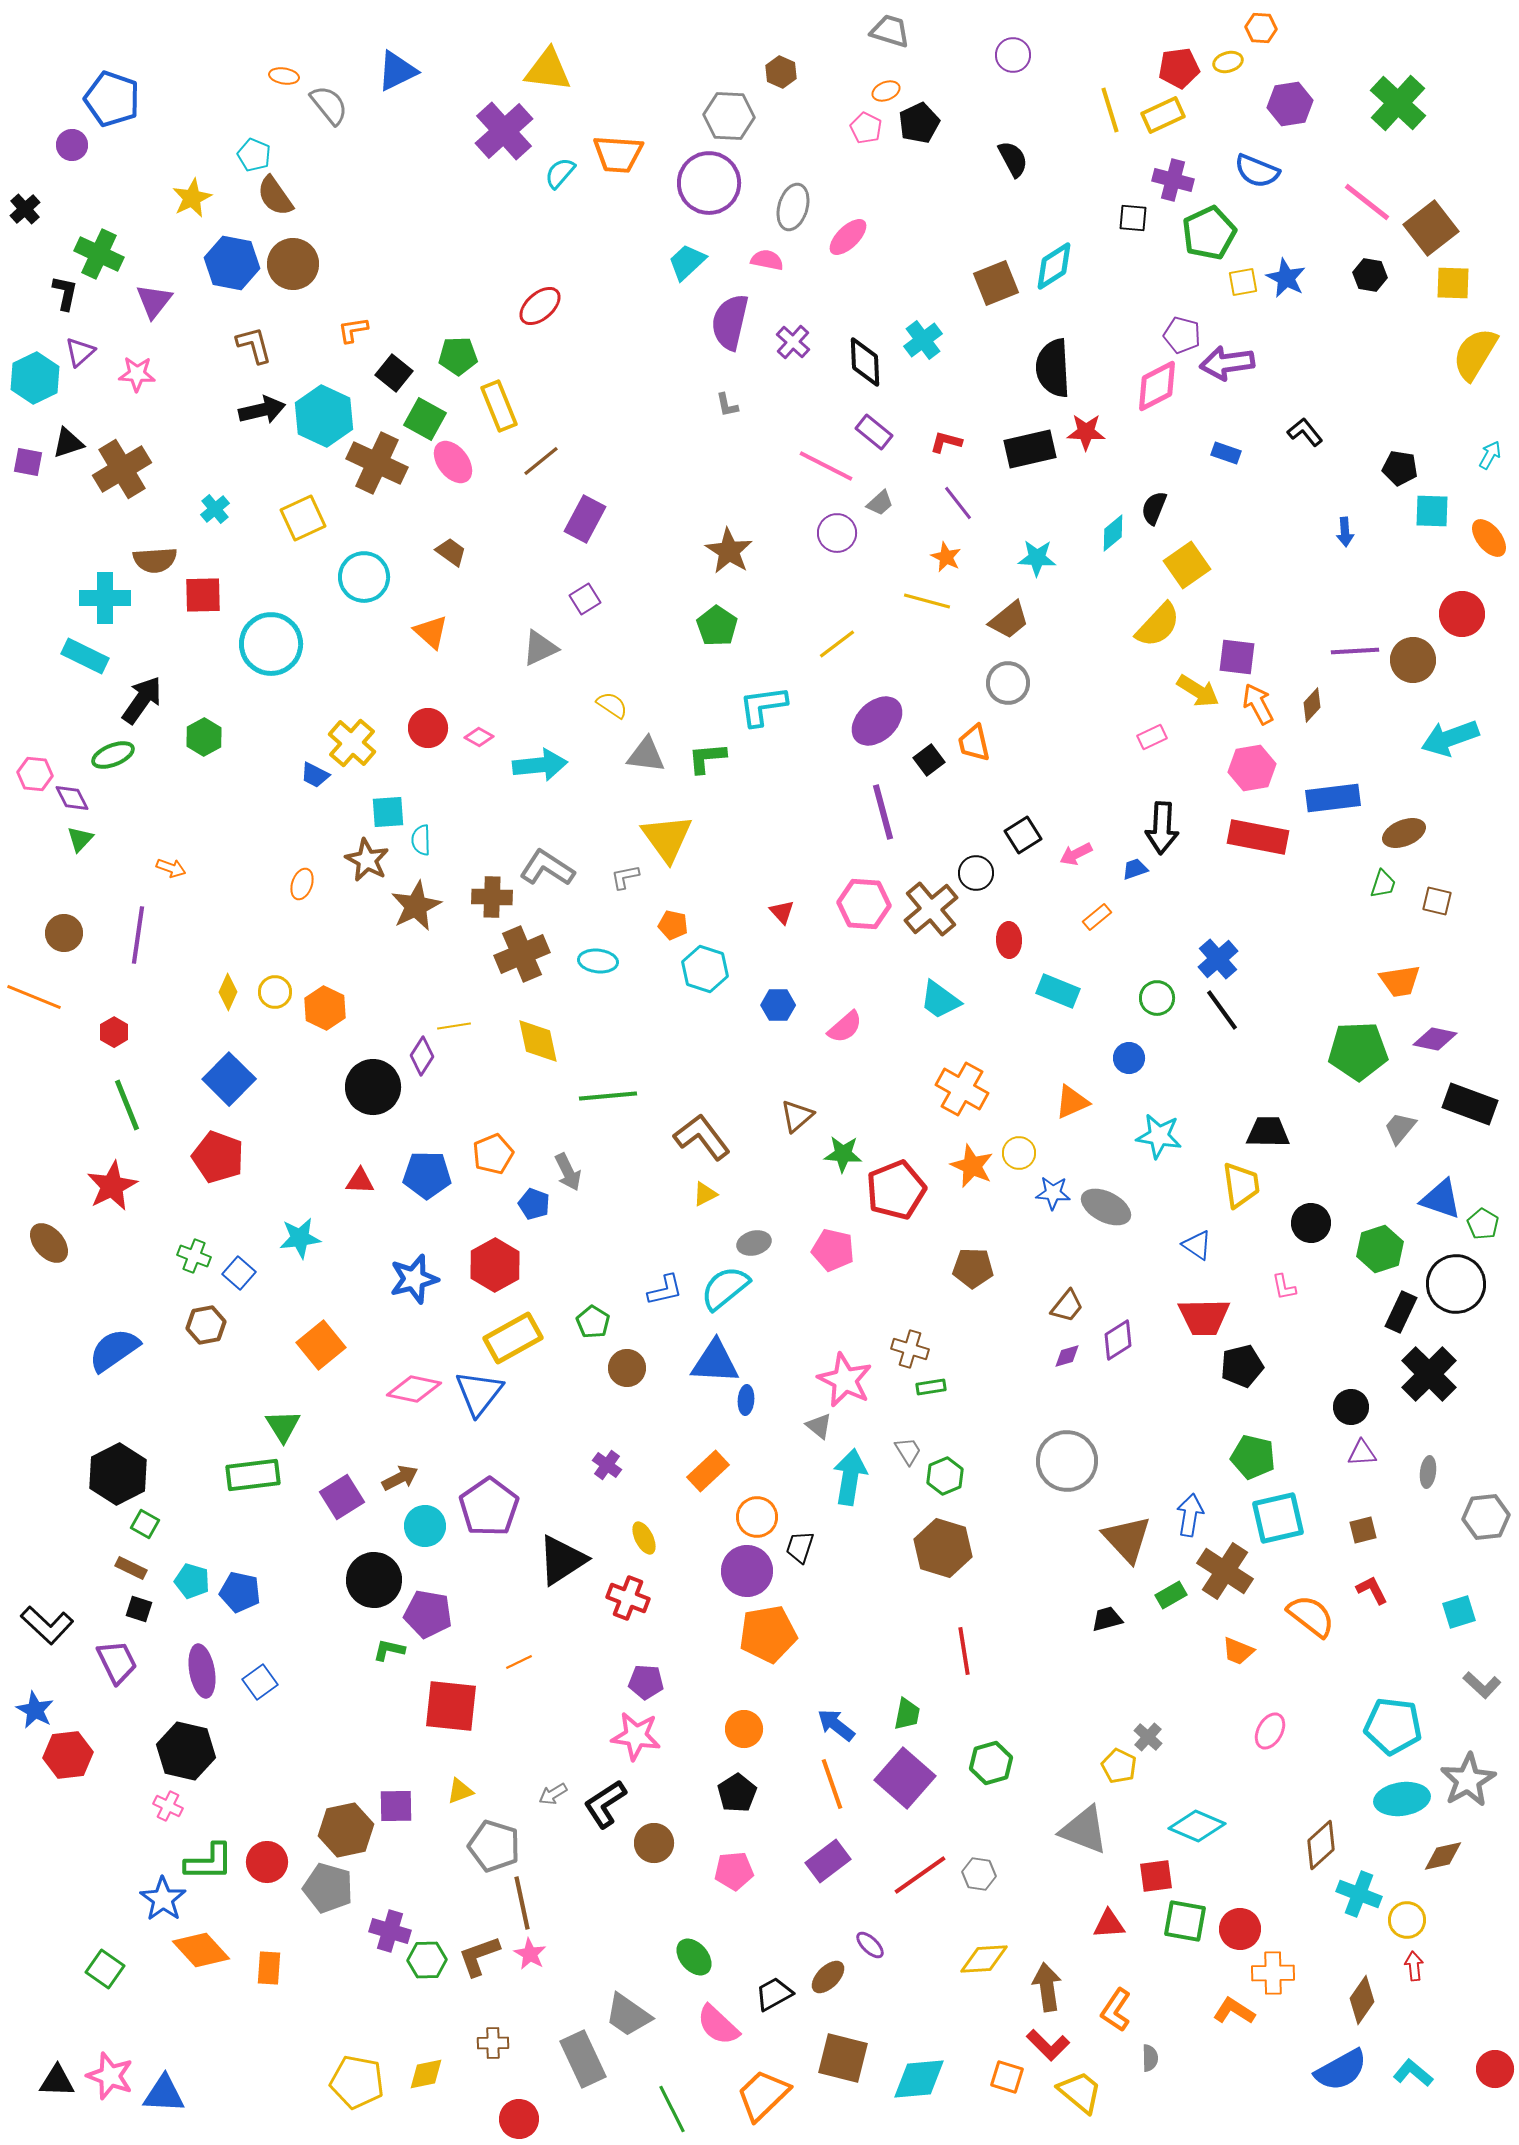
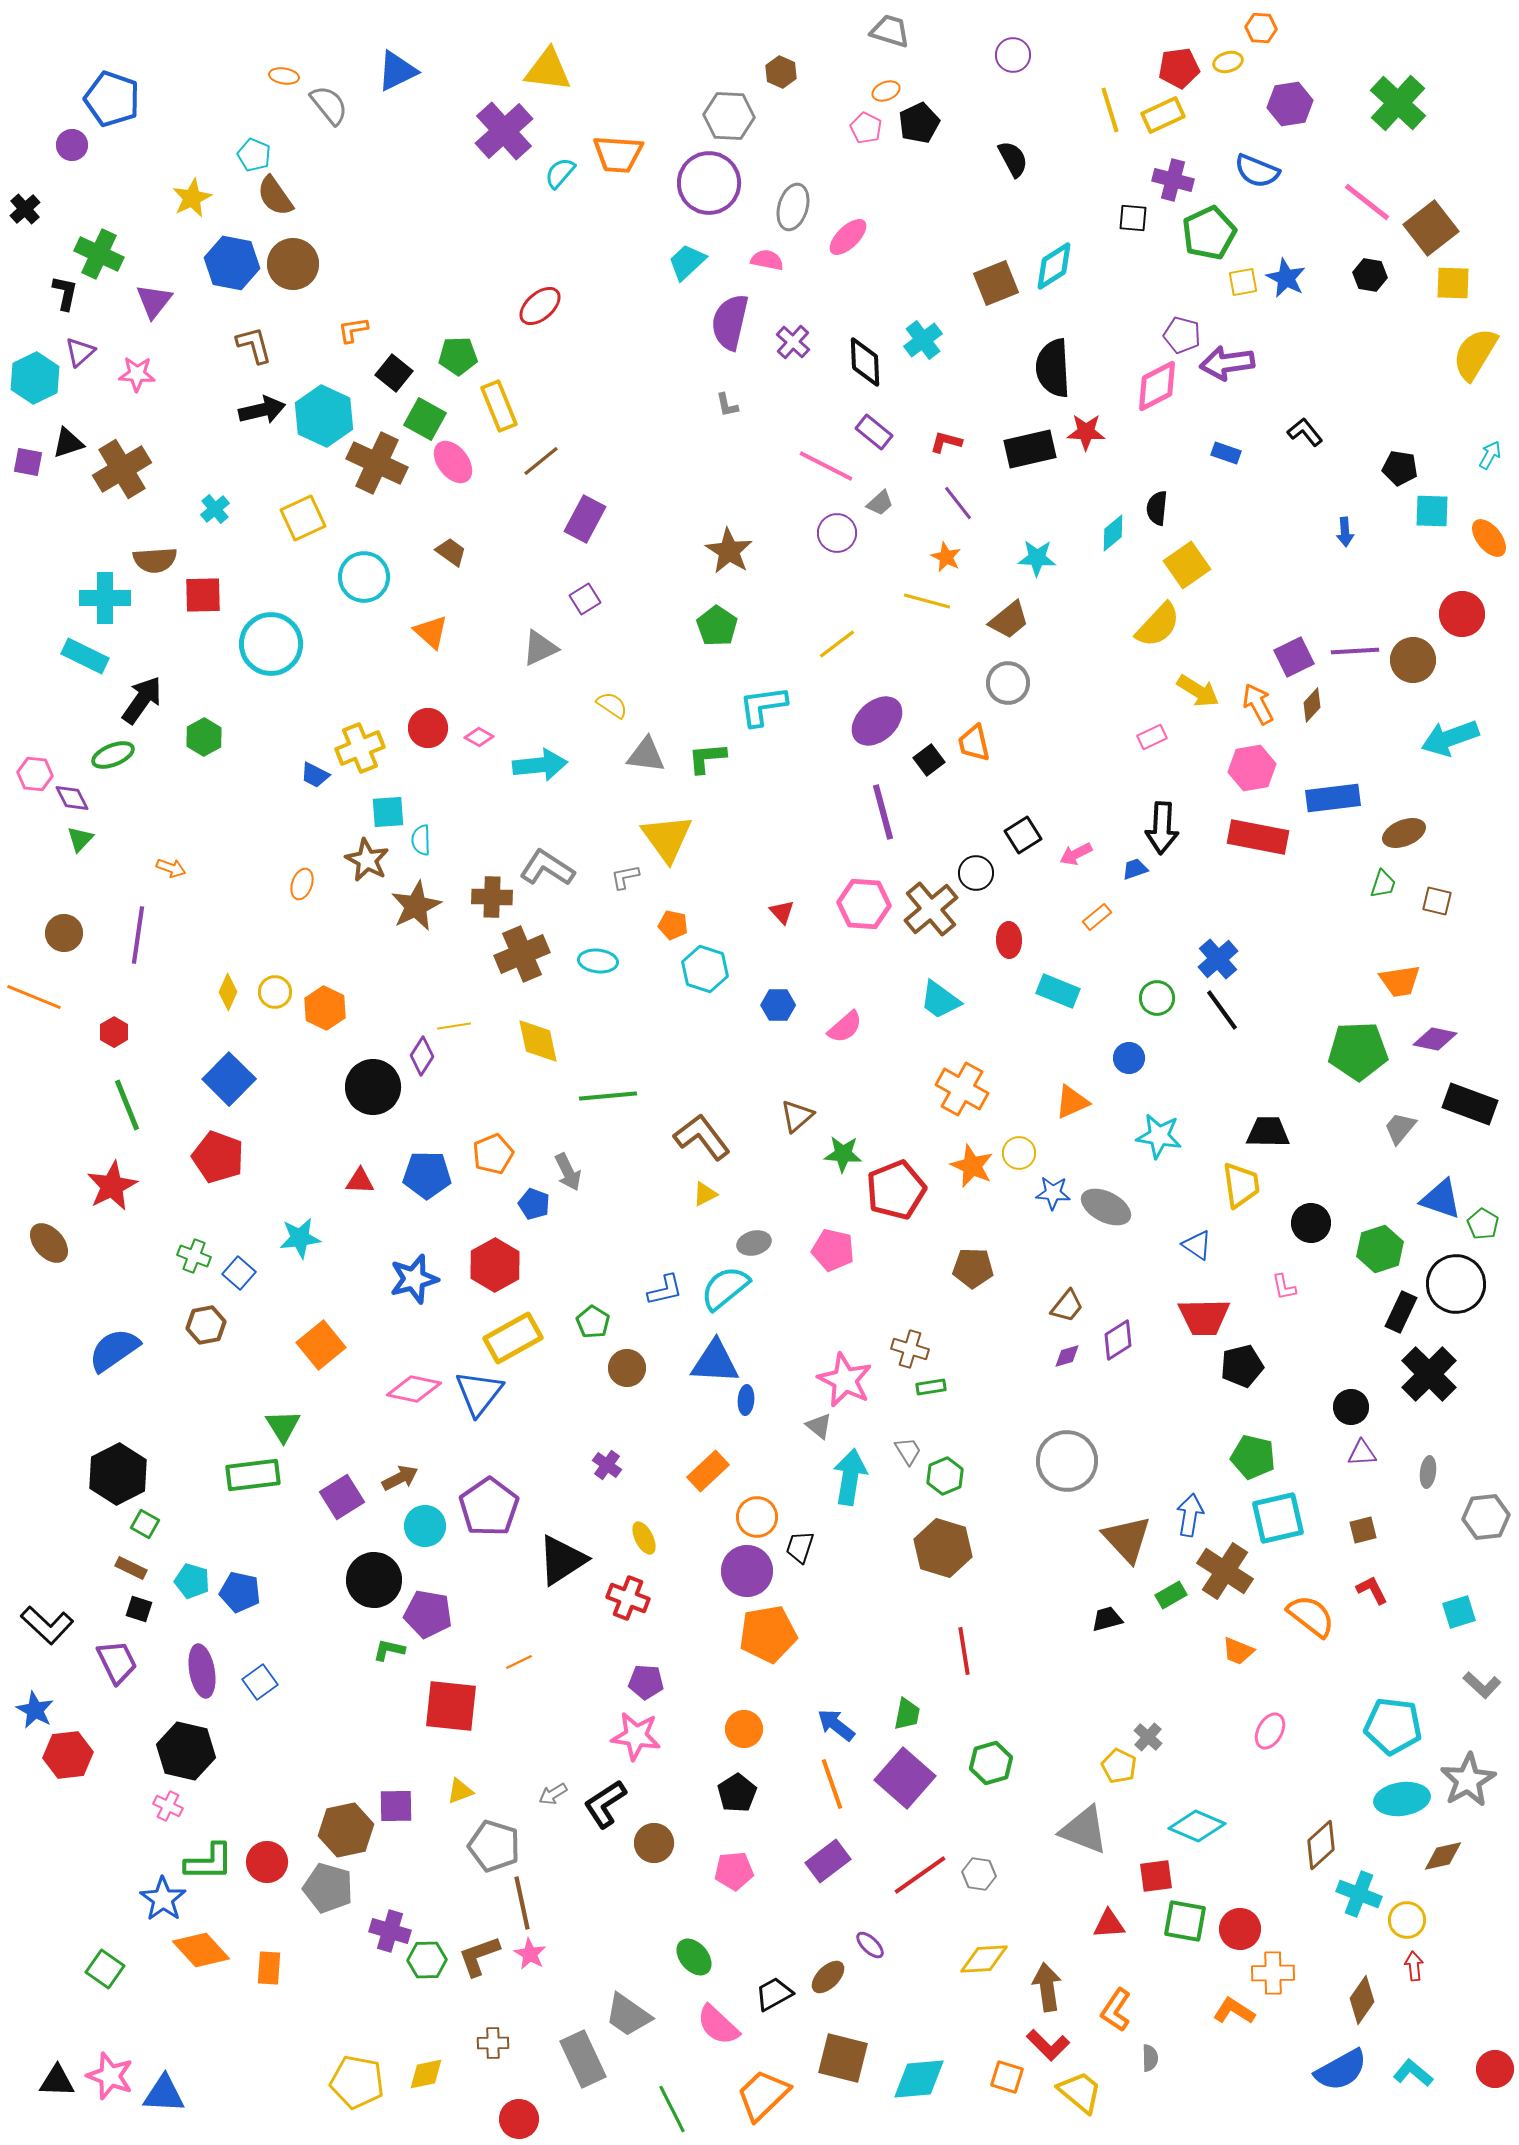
black semicircle at (1154, 508): moved 3 px right; rotated 16 degrees counterclockwise
purple square at (1237, 657): moved 57 px right; rotated 33 degrees counterclockwise
yellow cross at (352, 743): moved 8 px right, 5 px down; rotated 27 degrees clockwise
